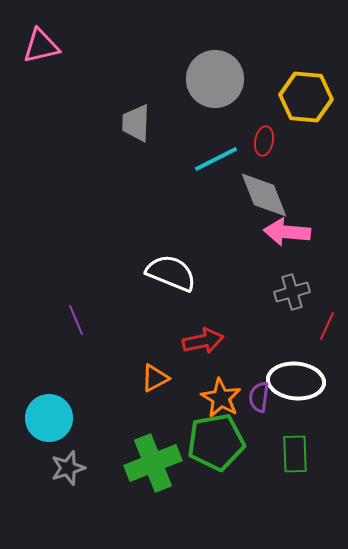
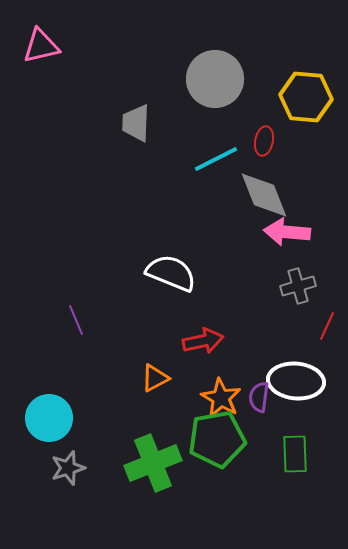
gray cross: moved 6 px right, 6 px up
green pentagon: moved 1 px right, 3 px up
